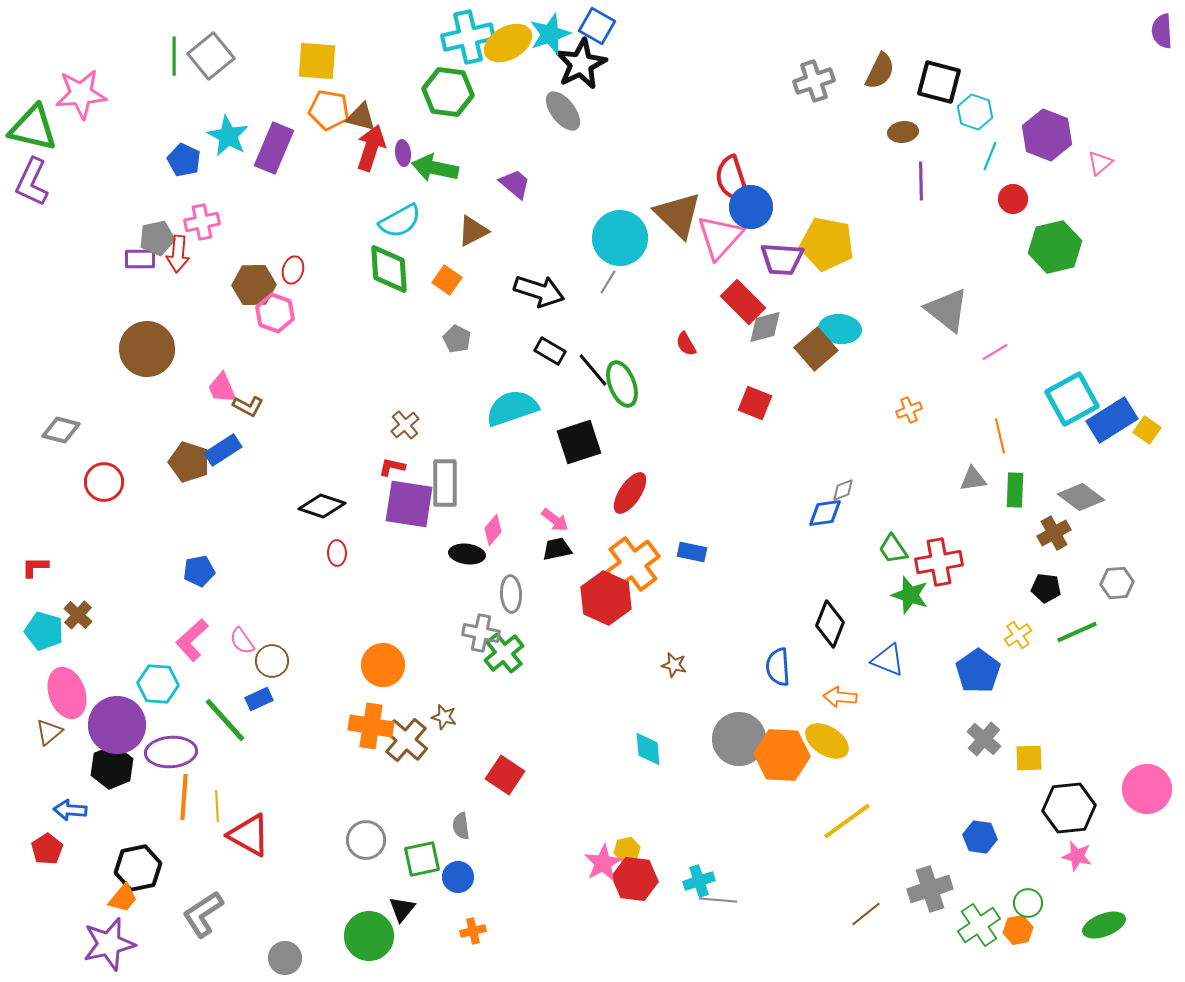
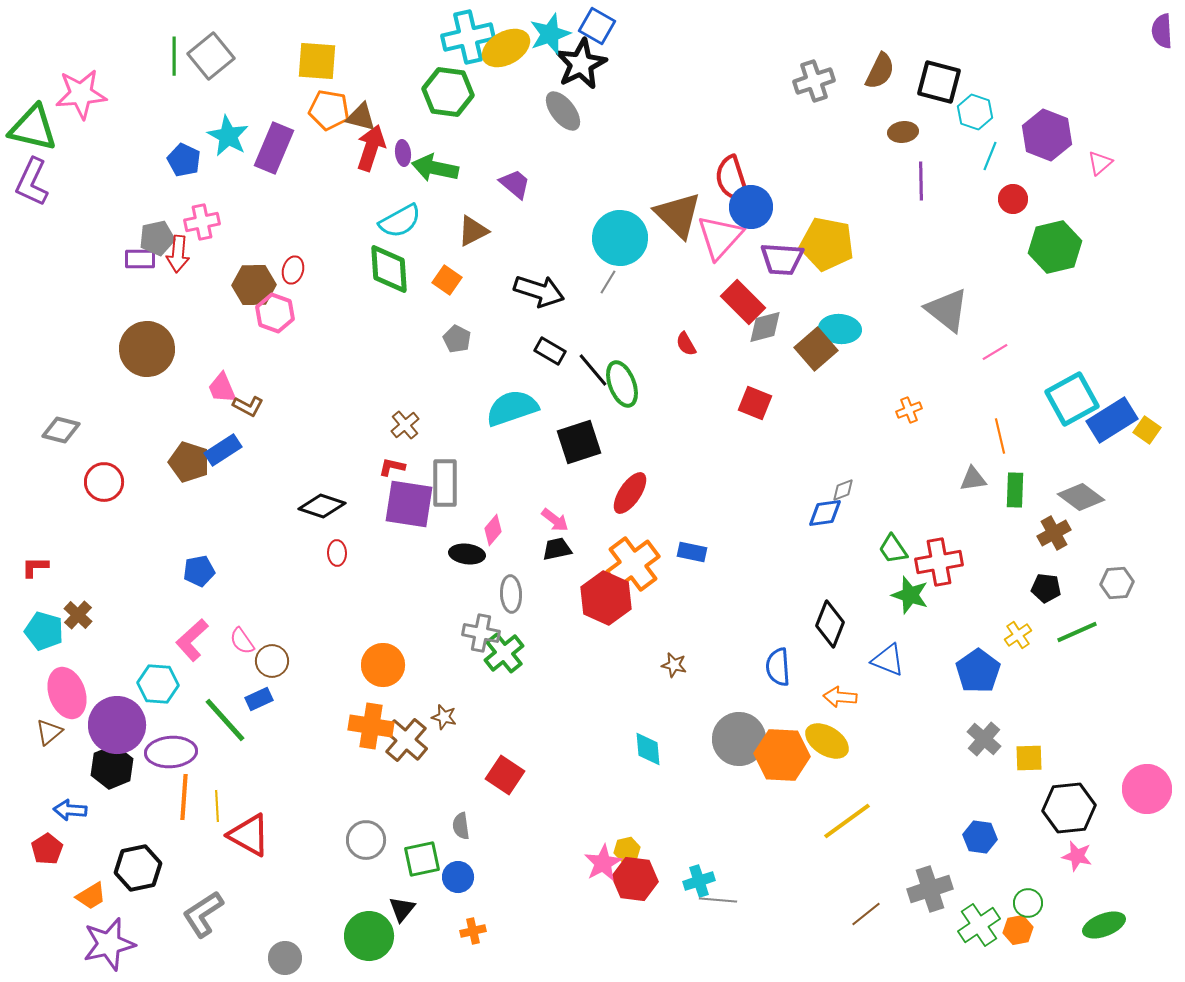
yellow ellipse at (508, 43): moved 2 px left, 5 px down
orange trapezoid at (123, 898): moved 32 px left, 2 px up; rotated 20 degrees clockwise
